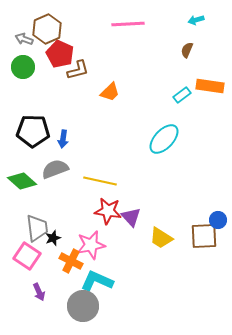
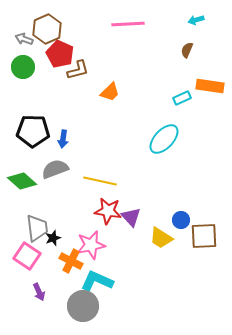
cyan rectangle: moved 3 px down; rotated 12 degrees clockwise
blue circle: moved 37 px left
